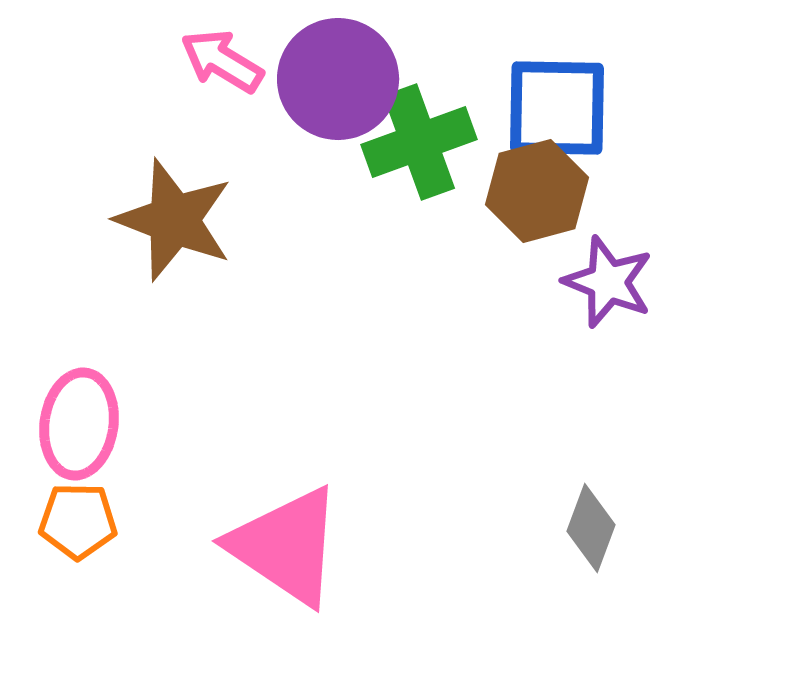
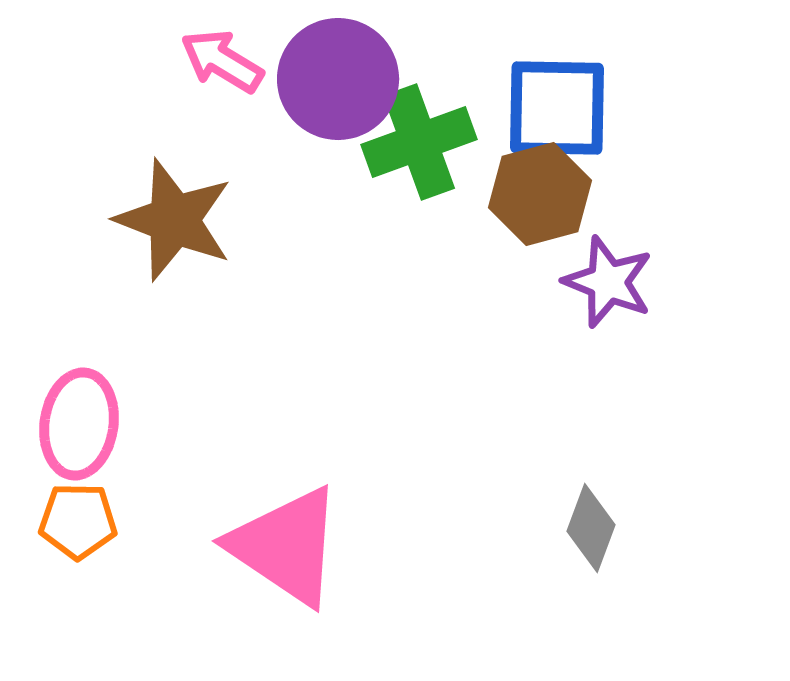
brown hexagon: moved 3 px right, 3 px down
